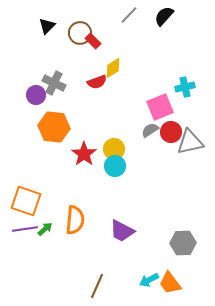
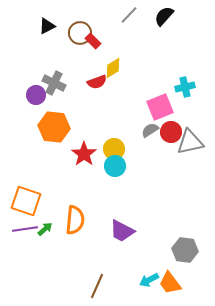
black triangle: rotated 18 degrees clockwise
gray hexagon: moved 2 px right, 7 px down; rotated 10 degrees clockwise
